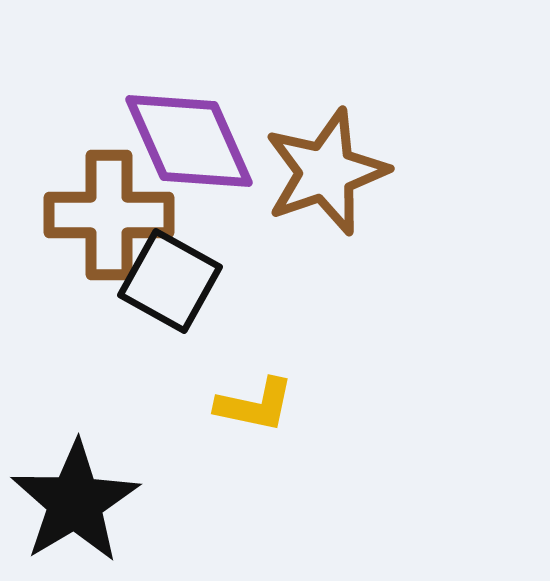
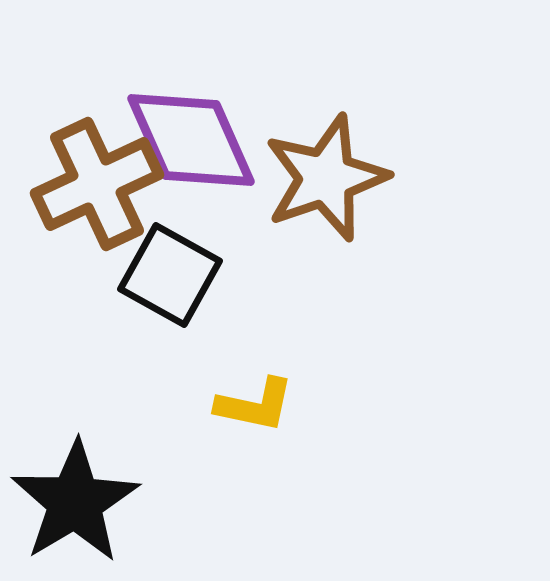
purple diamond: moved 2 px right, 1 px up
brown star: moved 6 px down
brown cross: moved 12 px left, 31 px up; rotated 25 degrees counterclockwise
black square: moved 6 px up
